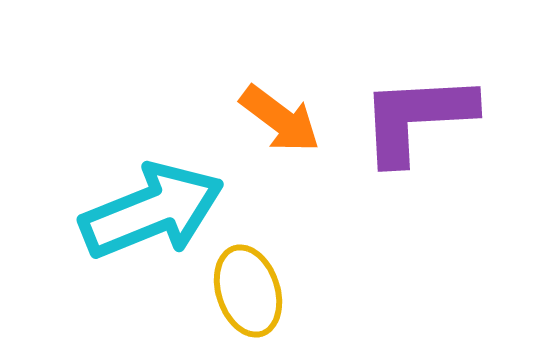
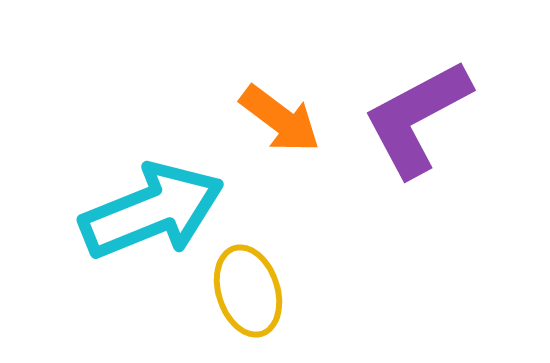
purple L-shape: rotated 25 degrees counterclockwise
